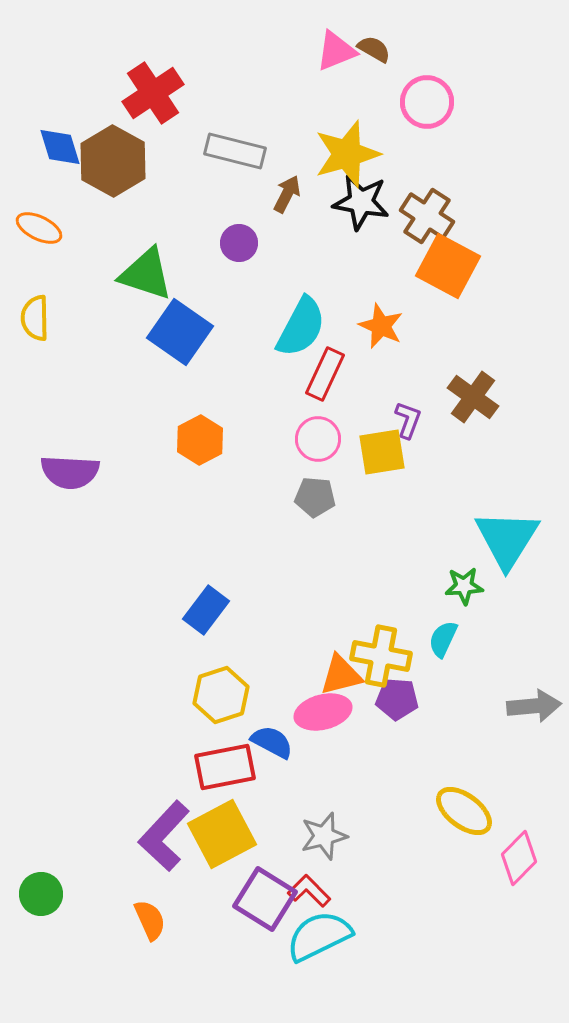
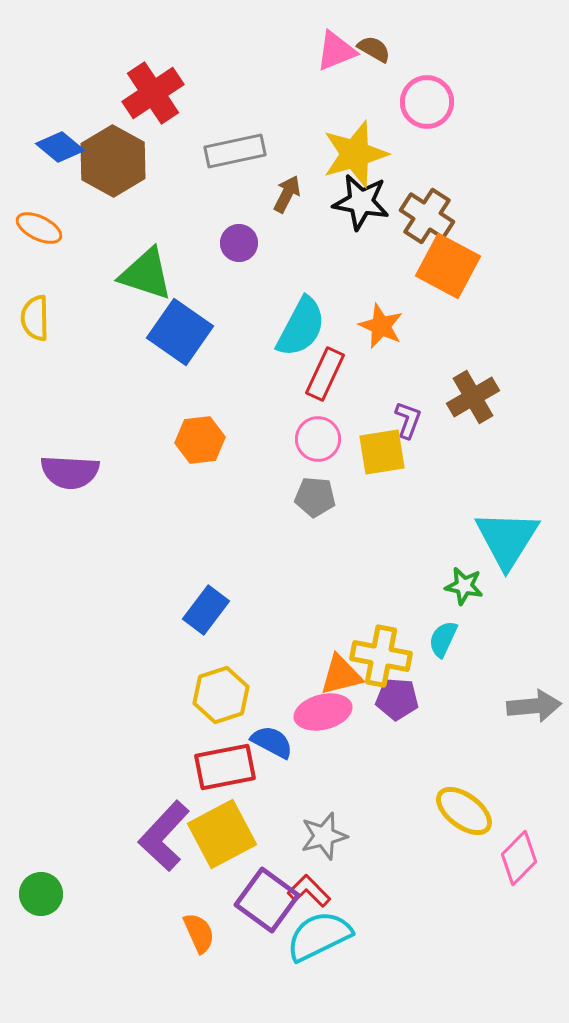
blue diamond at (60, 147): rotated 33 degrees counterclockwise
gray rectangle at (235, 151): rotated 26 degrees counterclockwise
yellow star at (347, 154): moved 8 px right
brown cross at (473, 397): rotated 24 degrees clockwise
orange hexagon at (200, 440): rotated 21 degrees clockwise
green star at (464, 586): rotated 15 degrees clockwise
purple square at (265, 899): moved 2 px right, 1 px down; rotated 4 degrees clockwise
orange semicircle at (150, 920): moved 49 px right, 13 px down
